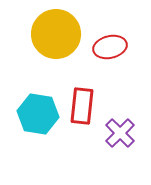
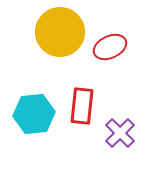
yellow circle: moved 4 px right, 2 px up
red ellipse: rotated 12 degrees counterclockwise
cyan hexagon: moved 4 px left; rotated 15 degrees counterclockwise
